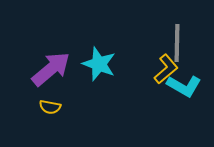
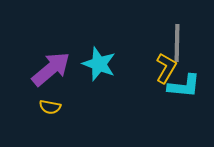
yellow L-shape: moved 1 px up; rotated 20 degrees counterclockwise
cyan L-shape: rotated 24 degrees counterclockwise
